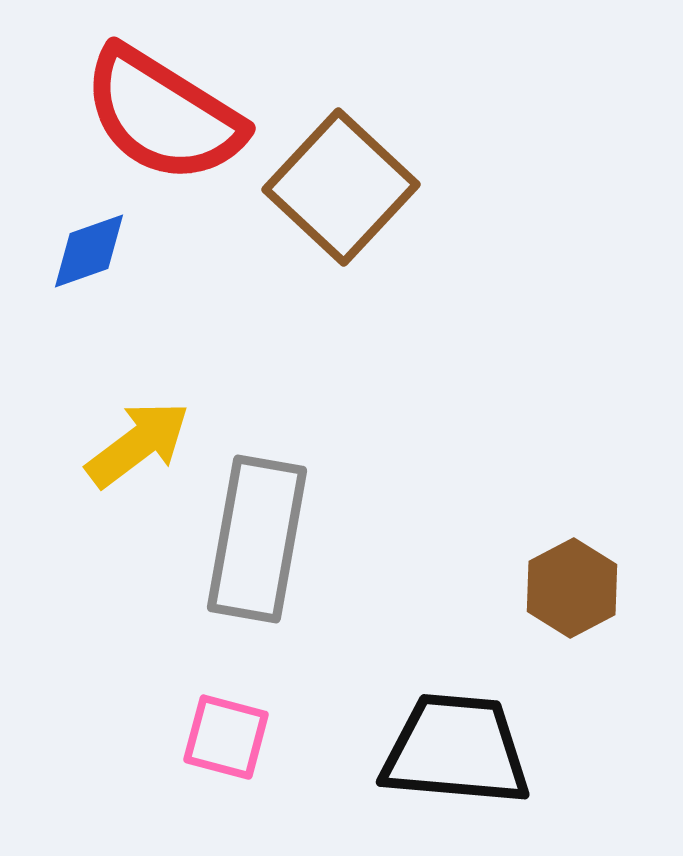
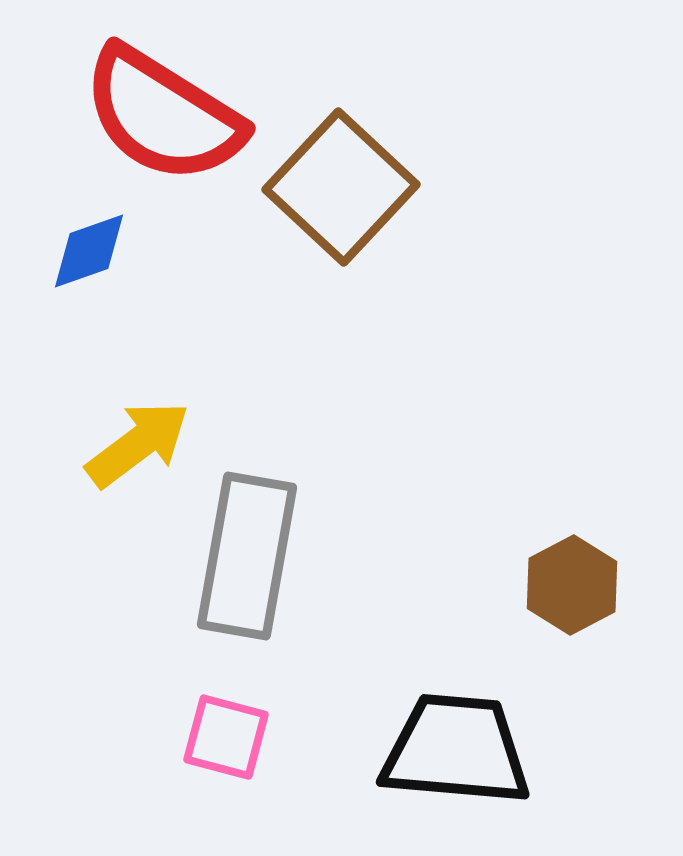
gray rectangle: moved 10 px left, 17 px down
brown hexagon: moved 3 px up
